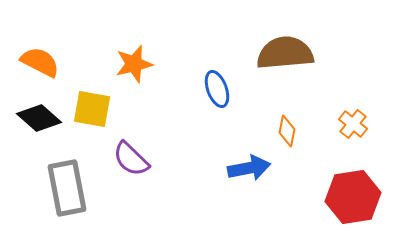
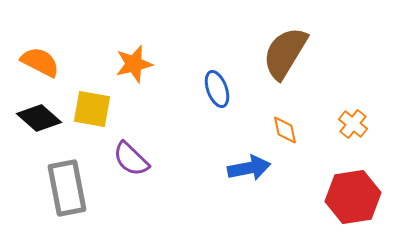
brown semicircle: rotated 54 degrees counterclockwise
orange diamond: moved 2 px left, 1 px up; rotated 24 degrees counterclockwise
